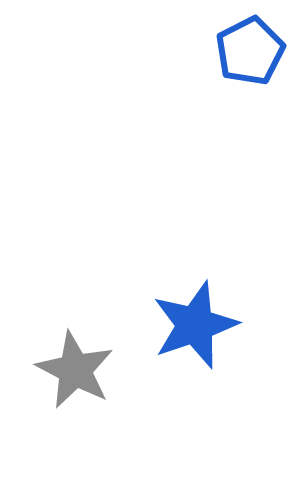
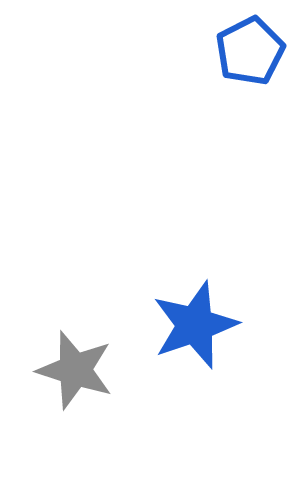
gray star: rotated 10 degrees counterclockwise
